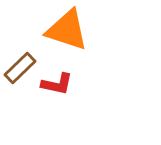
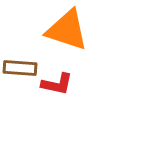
brown rectangle: rotated 48 degrees clockwise
